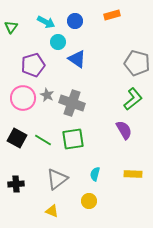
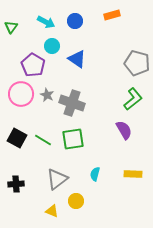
cyan circle: moved 6 px left, 4 px down
purple pentagon: rotated 25 degrees counterclockwise
pink circle: moved 2 px left, 4 px up
yellow circle: moved 13 px left
